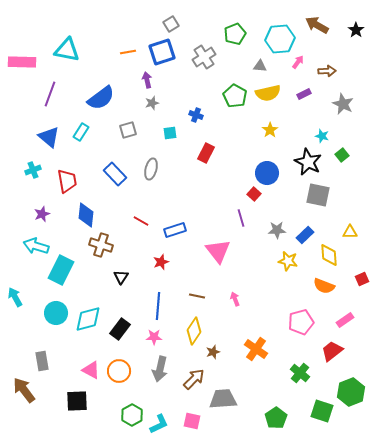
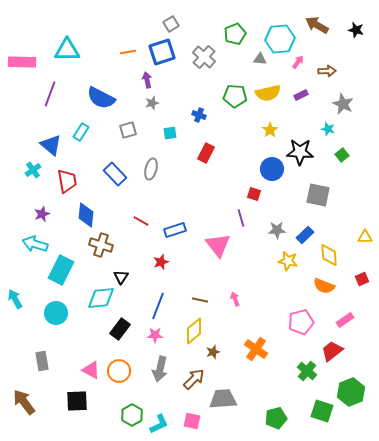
black star at (356, 30): rotated 21 degrees counterclockwise
cyan triangle at (67, 50): rotated 12 degrees counterclockwise
gray cross at (204, 57): rotated 15 degrees counterclockwise
gray triangle at (260, 66): moved 7 px up
purple rectangle at (304, 94): moved 3 px left, 1 px down
green pentagon at (235, 96): rotated 25 degrees counterclockwise
blue semicircle at (101, 98): rotated 64 degrees clockwise
blue cross at (196, 115): moved 3 px right
cyan star at (322, 136): moved 6 px right, 7 px up
blue triangle at (49, 137): moved 2 px right, 8 px down
black star at (308, 162): moved 8 px left, 10 px up; rotated 24 degrees counterclockwise
cyan cross at (33, 170): rotated 14 degrees counterclockwise
blue circle at (267, 173): moved 5 px right, 4 px up
red square at (254, 194): rotated 24 degrees counterclockwise
yellow triangle at (350, 232): moved 15 px right, 5 px down
cyan arrow at (36, 246): moved 1 px left, 2 px up
pink triangle at (218, 251): moved 6 px up
brown line at (197, 296): moved 3 px right, 4 px down
cyan arrow at (15, 297): moved 2 px down
blue line at (158, 306): rotated 16 degrees clockwise
cyan diamond at (88, 319): moved 13 px right, 21 px up; rotated 8 degrees clockwise
yellow diamond at (194, 331): rotated 16 degrees clockwise
pink star at (154, 337): moved 1 px right, 2 px up
green cross at (300, 373): moved 7 px right, 2 px up
brown arrow at (24, 390): moved 12 px down
green pentagon at (276, 418): rotated 20 degrees clockwise
